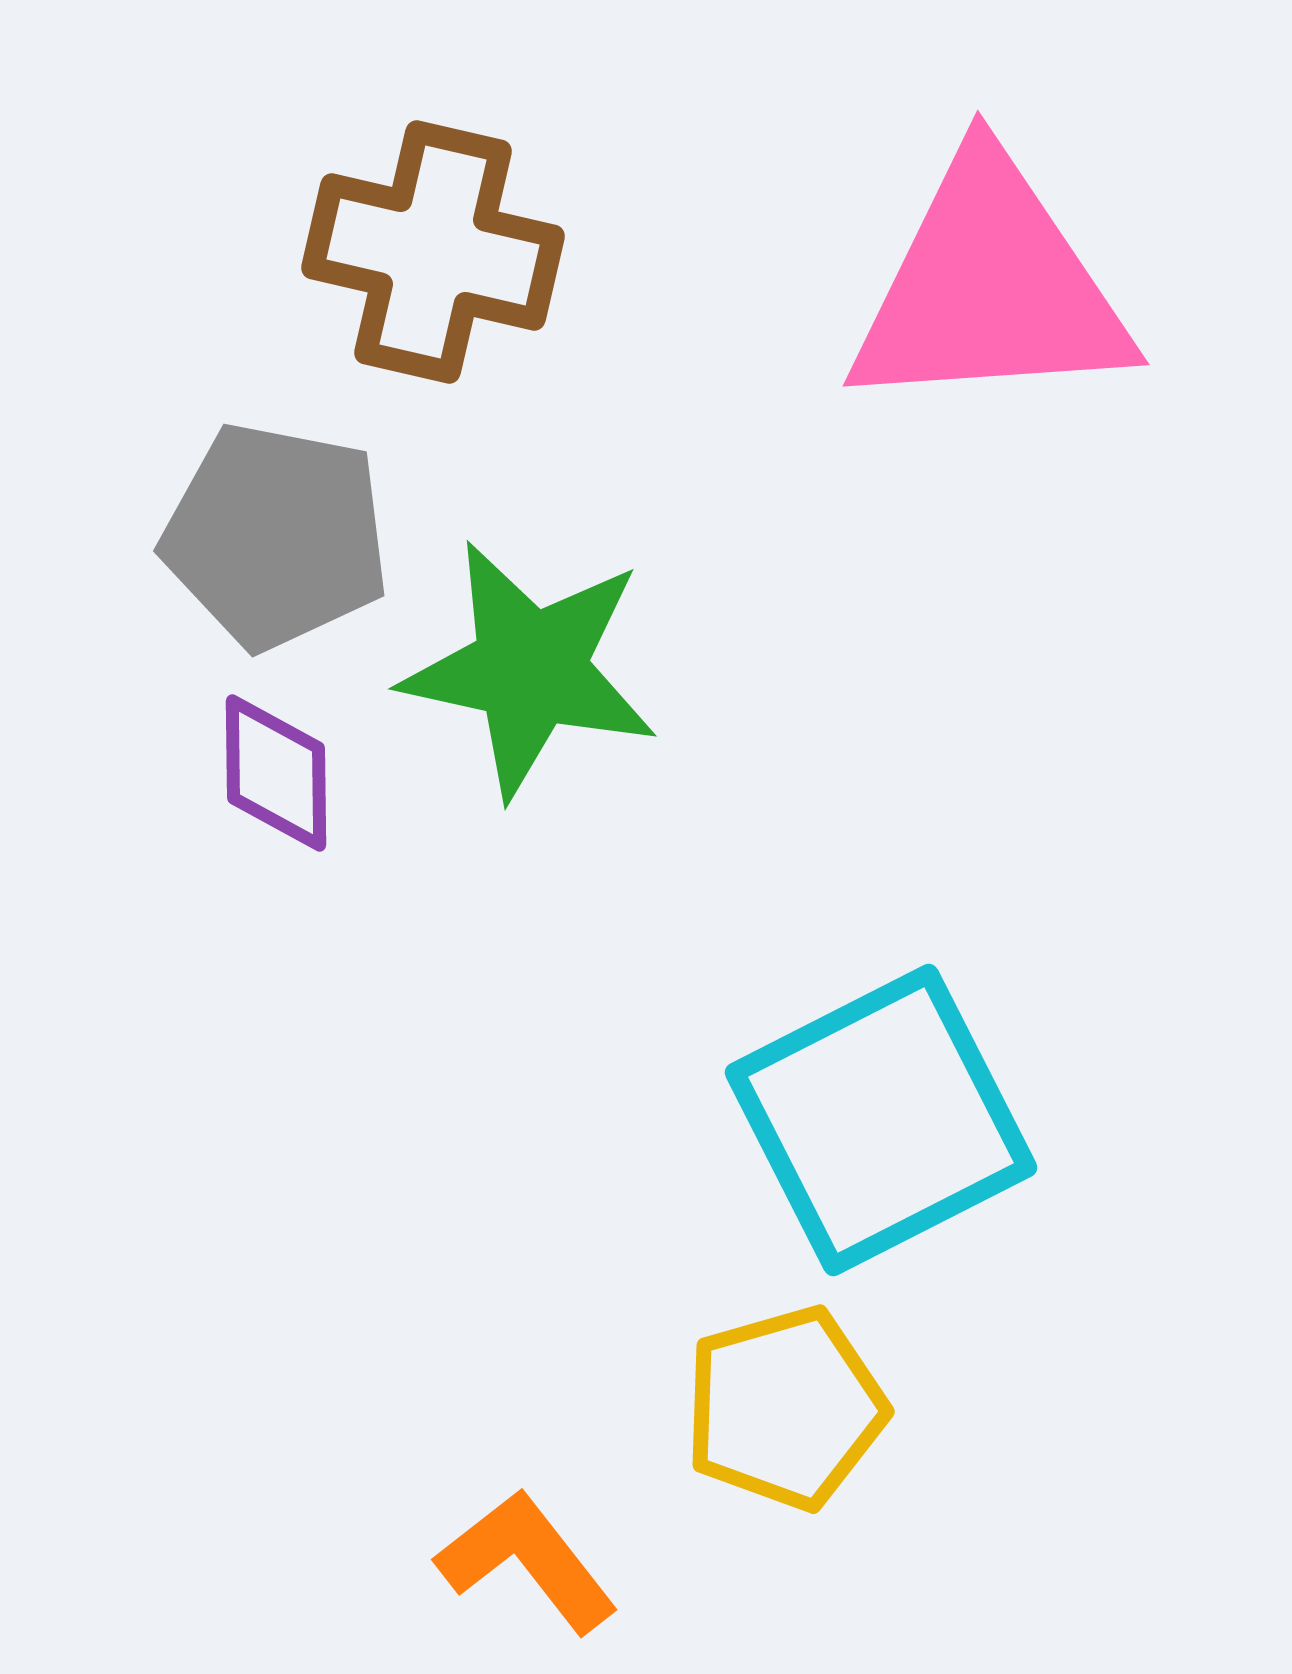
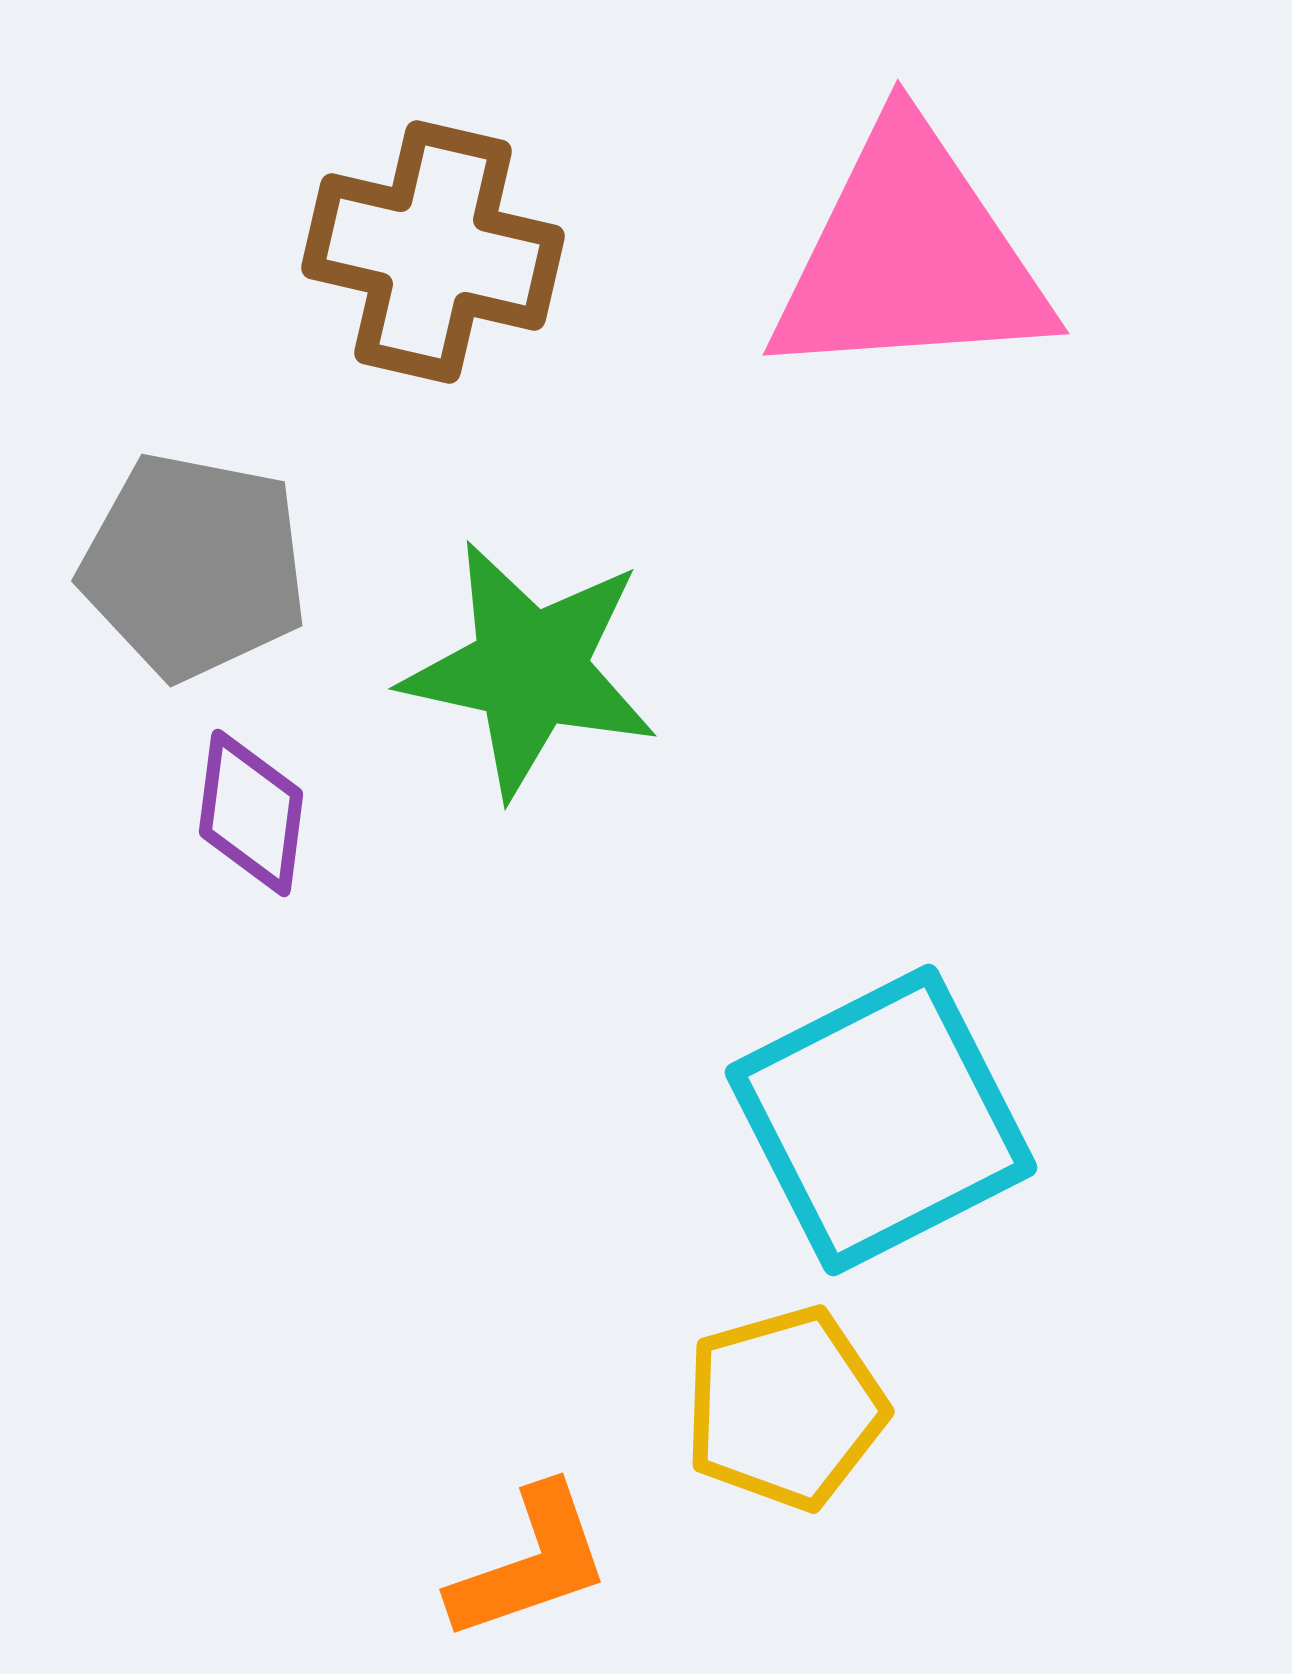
pink triangle: moved 80 px left, 31 px up
gray pentagon: moved 82 px left, 30 px down
purple diamond: moved 25 px left, 40 px down; rotated 8 degrees clockwise
orange L-shape: moved 3 px right, 2 px down; rotated 109 degrees clockwise
